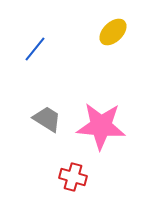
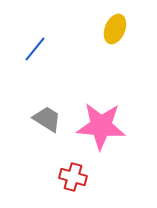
yellow ellipse: moved 2 px right, 3 px up; rotated 24 degrees counterclockwise
